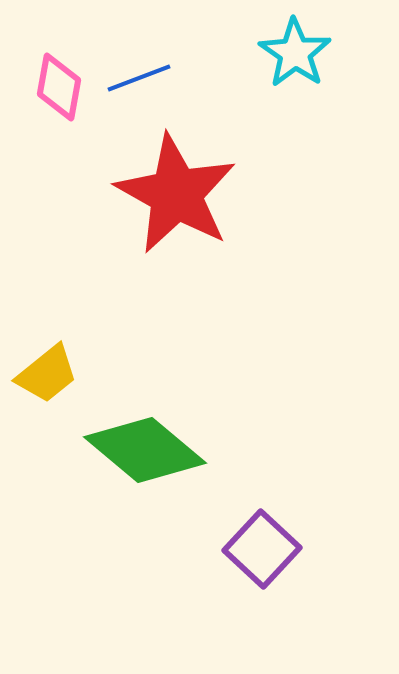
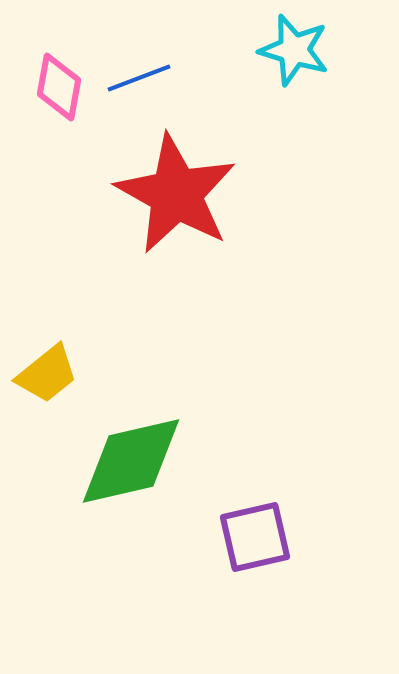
cyan star: moved 1 px left, 3 px up; rotated 18 degrees counterclockwise
green diamond: moved 14 px left, 11 px down; rotated 53 degrees counterclockwise
purple square: moved 7 px left, 12 px up; rotated 34 degrees clockwise
